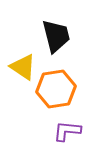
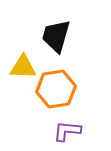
black trapezoid: rotated 150 degrees counterclockwise
yellow triangle: rotated 32 degrees counterclockwise
